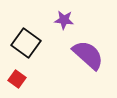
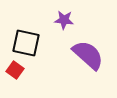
black square: rotated 24 degrees counterclockwise
red square: moved 2 px left, 9 px up
